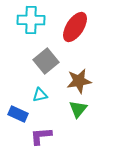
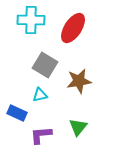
red ellipse: moved 2 px left, 1 px down
gray square: moved 1 px left, 4 px down; rotated 20 degrees counterclockwise
green triangle: moved 18 px down
blue rectangle: moved 1 px left, 1 px up
purple L-shape: moved 1 px up
